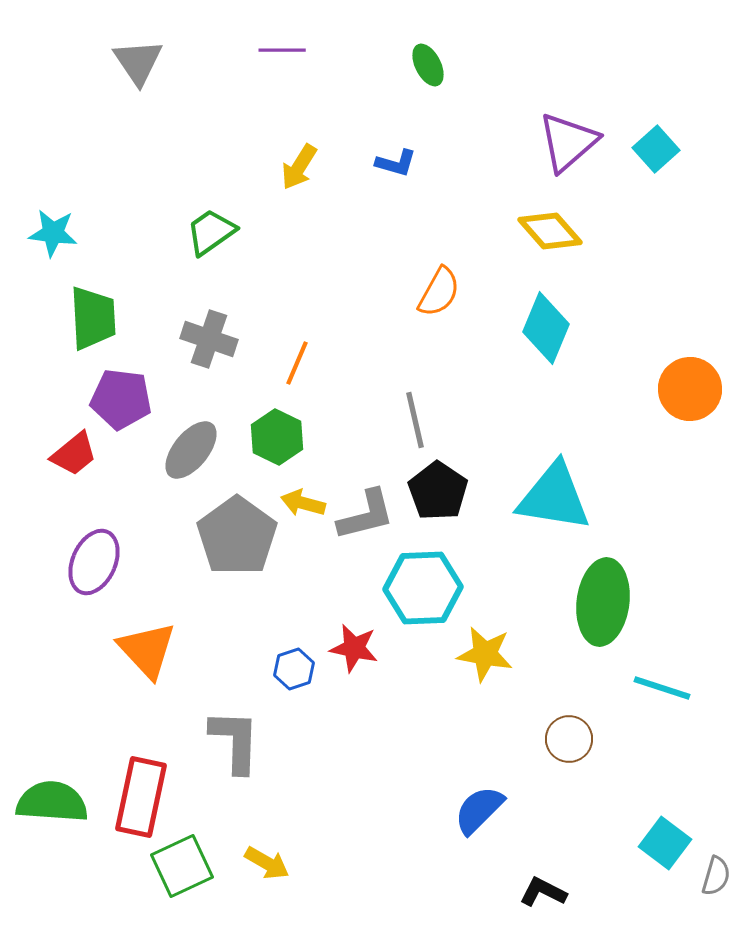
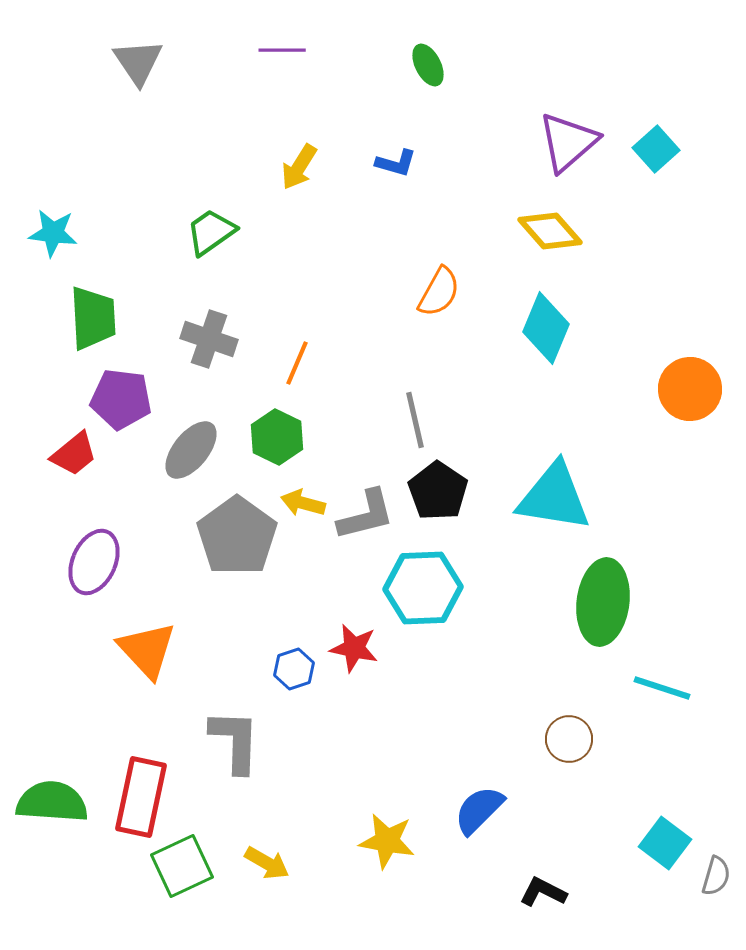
yellow star at (485, 654): moved 98 px left, 187 px down
